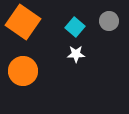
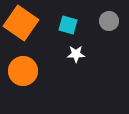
orange square: moved 2 px left, 1 px down
cyan square: moved 7 px left, 2 px up; rotated 24 degrees counterclockwise
